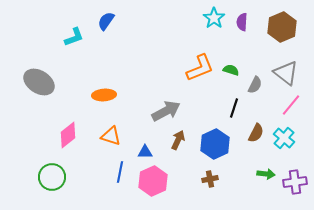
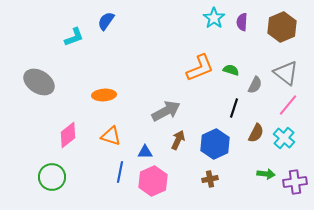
pink line: moved 3 px left
